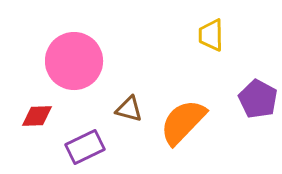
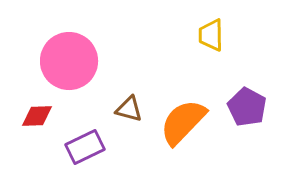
pink circle: moved 5 px left
purple pentagon: moved 11 px left, 8 px down
